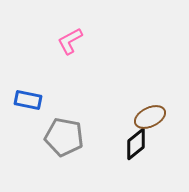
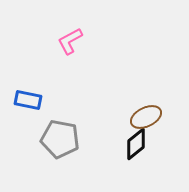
brown ellipse: moved 4 px left
gray pentagon: moved 4 px left, 2 px down
